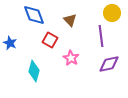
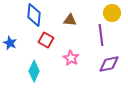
blue diamond: rotated 25 degrees clockwise
brown triangle: rotated 40 degrees counterclockwise
purple line: moved 1 px up
red square: moved 4 px left
cyan diamond: rotated 10 degrees clockwise
